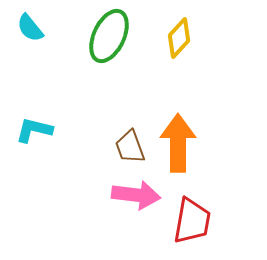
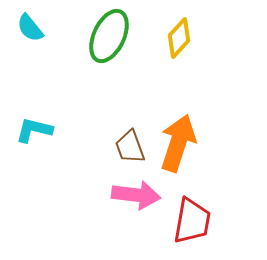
orange arrow: rotated 18 degrees clockwise
